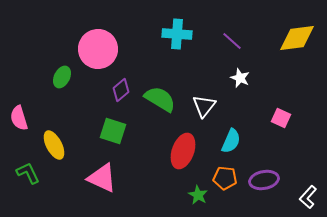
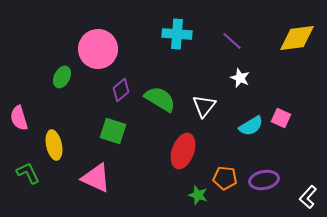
cyan semicircle: moved 20 px right, 15 px up; rotated 35 degrees clockwise
yellow ellipse: rotated 16 degrees clockwise
pink triangle: moved 6 px left
green star: rotated 12 degrees counterclockwise
